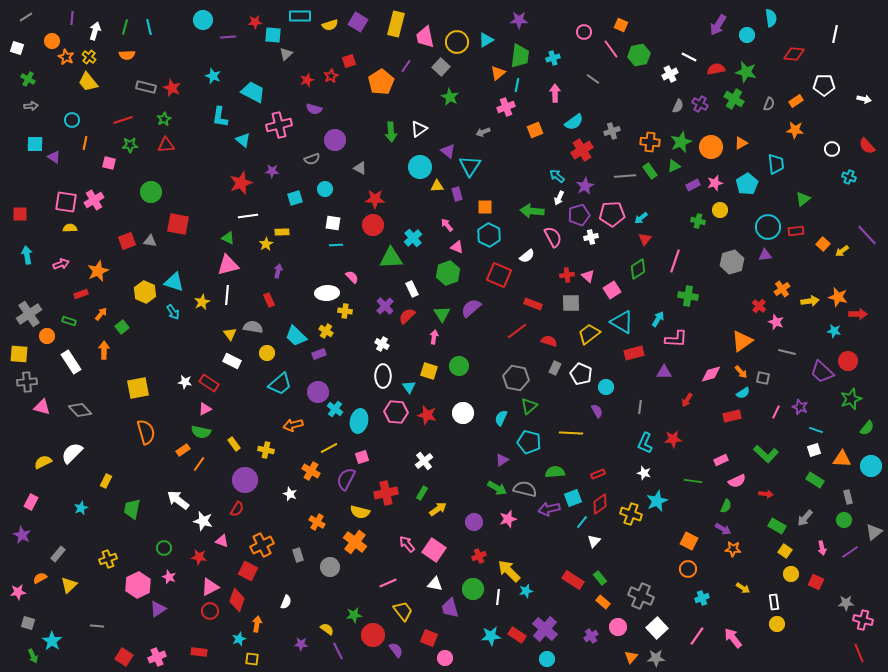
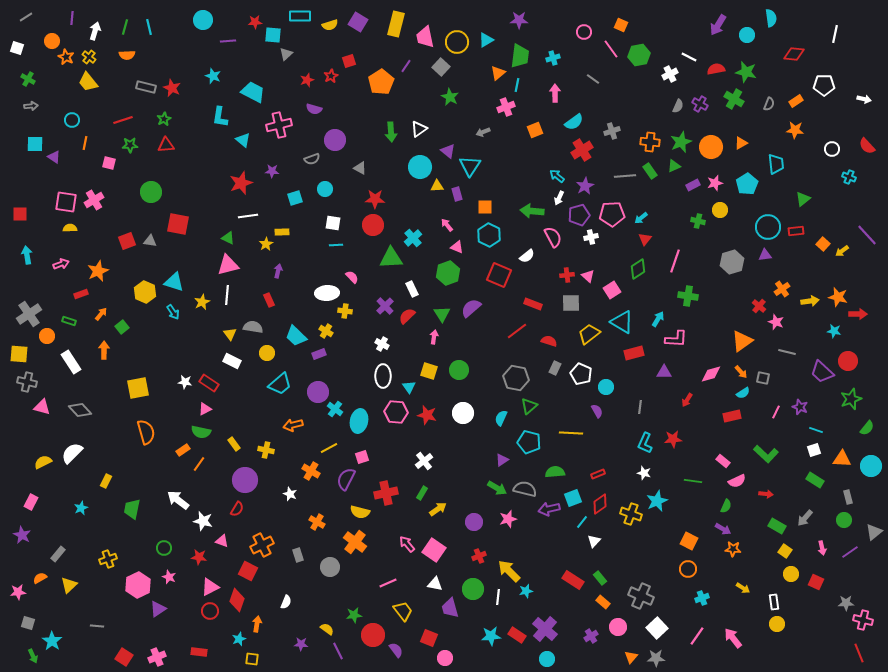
purple line at (228, 37): moved 4 px down
green circle at (459, 366): moved 4 px down
gray cross at (27, 382): rotated 18 degrees clockwise
pink rectangle at (721, 460): moved 2 px right, 1 px down; rotated 64 degrees clockwise
